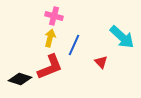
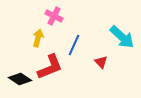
pink cross: rotated 12 degrees clockwise
yellow arrow: moved 12 px left
black diamond: rotated 15 degrees clockwise
